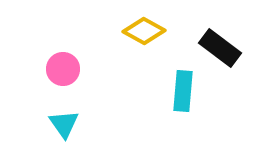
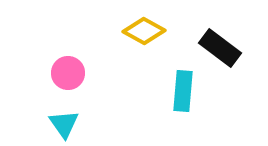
pink circle: moved 5 px right, 4 px down
